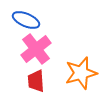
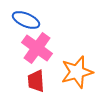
pink cross: moved 1 px right, 1 px up; rotated 16 degrees counterclockwise
orange star: moved 4 px left, 1 px up
